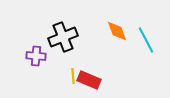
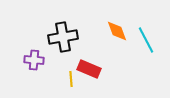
black cross: rotated 12 degrees clockwise
purple cross: moved 2 px left, 4 px down
yellow line: moved 2 px left, 3 px down
red rectangle: moved 11 px up
